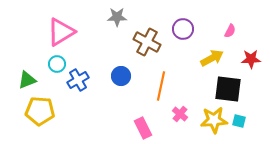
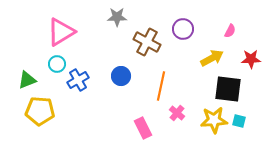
pink cross: moved 3 px left, 1 px up
